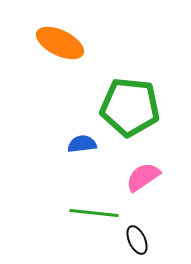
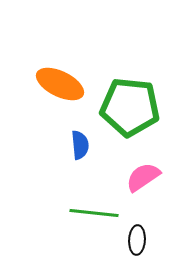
orange ellipse: moved 41 px down
blue semicircle: moved 2 px left, 1 px down; rotated 92 degrees clockwise
black ellipse: rotated 28 degrees clockwise
